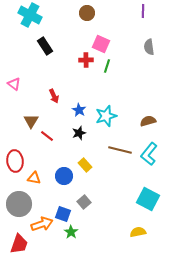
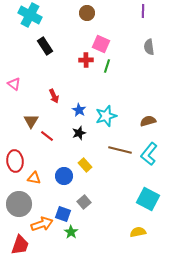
red trapezoid: moved 1 px right, 1 px down
